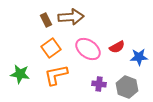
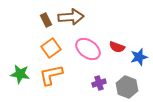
red semicircle: rotated 49 degrees clockwise
blue star: rotated 12 degrees counterclockwise
orange L-shape: moved 5 px left
purple cross: moved 1 px up; rotated 24 degrees counterclockwise
